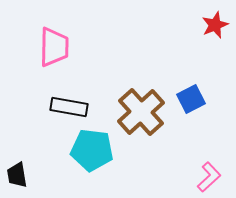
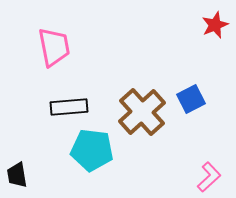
pink trapezoid: rotated 12 degrees counterclockwise
black rectangle: rotated 15 degrees counterclockwise
brown cross: moved 1 px right
